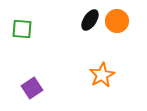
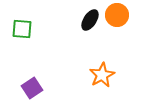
orange circle: moved 6 px up
